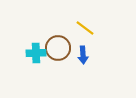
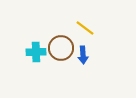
brown circle: moved 3 px right
cyan cross: moved 1 px up
